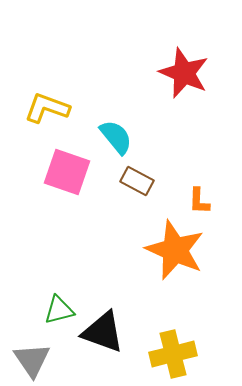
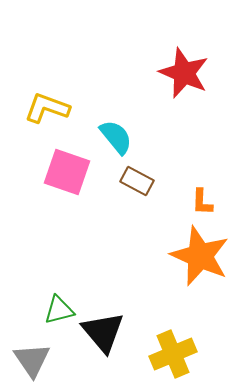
orange L-shape: moved 3 px right, 1 px down
orange star: moved 25 px right, 6 px down
black triangle: rotated 30 degrees clockwise
yellow cross: rotated 9 degrees counterclockwise
